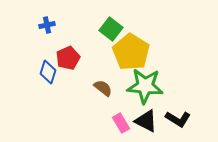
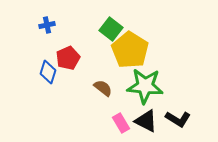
yellow pentagon: moved 1 px left, 2 px up
